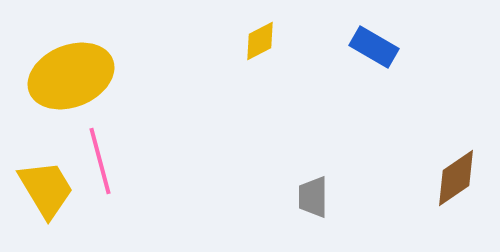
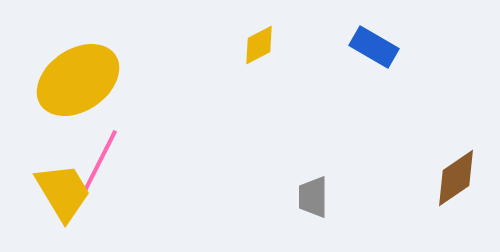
yellow diamond: moved 1 px left, 4 px down
yellow ellipse: moved 7 px right, 4 px down; rotated 12 degrees counterclockwise
pink line: rotated 42 degrees clockwise
yellow trapezoid: moved 17 px right, 3 px down
